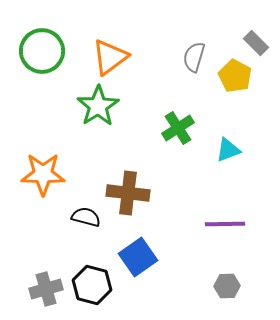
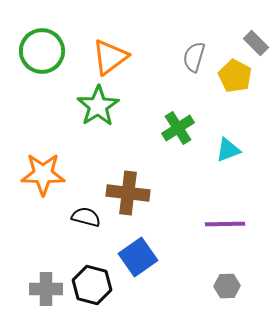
gray cross: rotated 16 degrees clockwise
